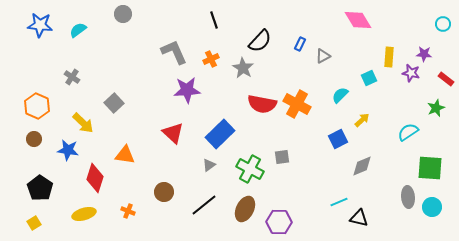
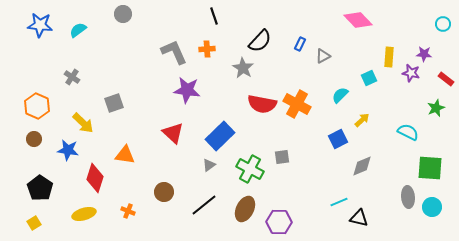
black line at (214, 20): moved 4 px up
pink diamond at (358, 20): rotated 12 degrees counterclockwise
orange cross at (211, 59): moved 4 px left, 10 px up; rotated 21 degrees clockwise
purple star at (187, 90): rotated 12 degrees clockwise
gray square at (114, 103): rotated 24 degrees clockwise
cyan semicircle at (408, 132): rotated 60 degrees clockwise
blue rectangle at (220, 134): moved 2 px down
